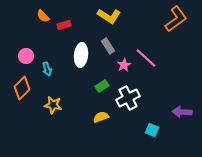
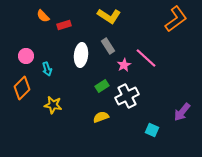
white cross: moved 1 px left, 2 px up
purple arrow: rotated 54 degrees counterclockwise
